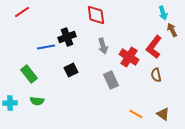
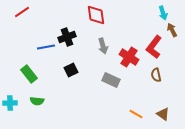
gray rectangle: rotated 42 degrees counterclockwise
